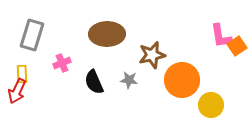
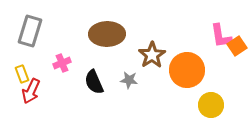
gray rectangle: moved 2 px left, 4 px up
brown star: rotated 20 degrees counterclockwise
yellow rectangle: rotated 18 degrees counterclockwise
orange circle: moved 5 px right, 10 px up
red arrow: moved 14 px right
